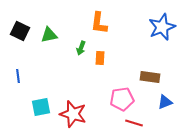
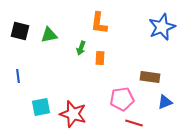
black square: rotated 12 degrees counterclockwise
